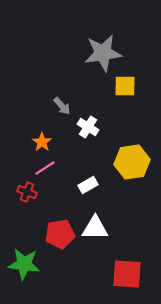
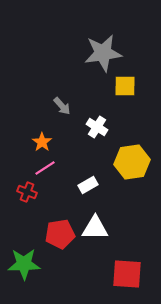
white cross: moved 9 px right
green star: rotated 8 degrees counterclockwise
